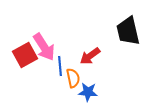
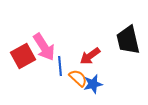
black trapezoid: moved 9 px down
red square: moved 2 px left, 1 px down
orange semicircle: moved 5 px right; rotated 36 degrees counterclockwise
blue star: moved 5 px right, 8 px up; rotated 18 degrees counterclockwise
